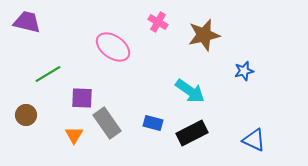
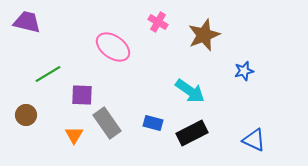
brown star: rotated 8 degrees counterclockwise
purple square: moved 3 px up
